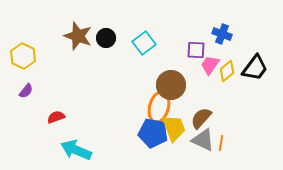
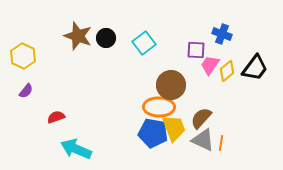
orange ellipse: rotated 76 degrees clockwise
cyan arrow: moved 1 px up
